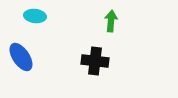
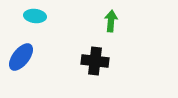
blue ellipse: rotated 72 degrees clockwise
